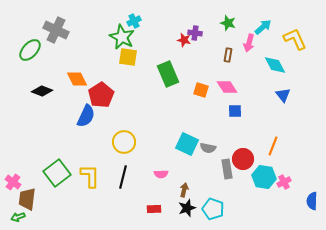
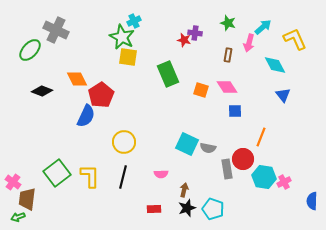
orange line at (273, 146): moved 12 px left, 9 px up
